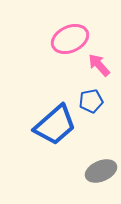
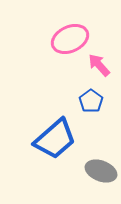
blue pentagon: rotated 25 degrees counterclockwise
blue trapezoid: moved 14 px down
gray ellipse: rotated 44 degrees clockwise
